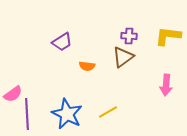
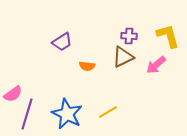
yellow L-shape: rotated 68 degrees clockwise
brown triangle: rotated 10 degrees clockwise
pink arrow: moved 10 px left, 20 px up; rotated 45 degrees clockwise
purple line: rotated 20 degrees clockwise
